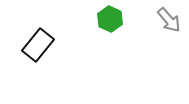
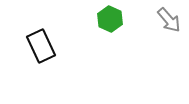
black rectangle: moved 3 px right, 1 px down; rotated 64 degrees counterclockwise
